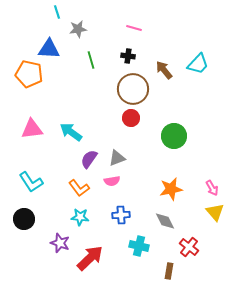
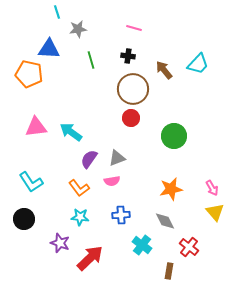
pink triangle: moved 4 px right, 2 px up
cyan cross: moved 3 px right, 1 px up; rotated 24 degrees clockwise
